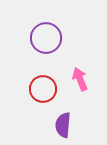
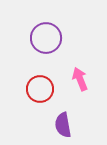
red circle: moved 3 px left
purple semicircle: rotated 15 degrees counterclockwise
